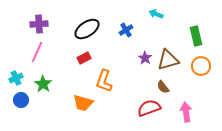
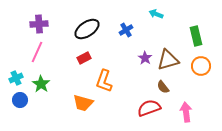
green star: moved 2 px left
blue circle: moved 1 px left
